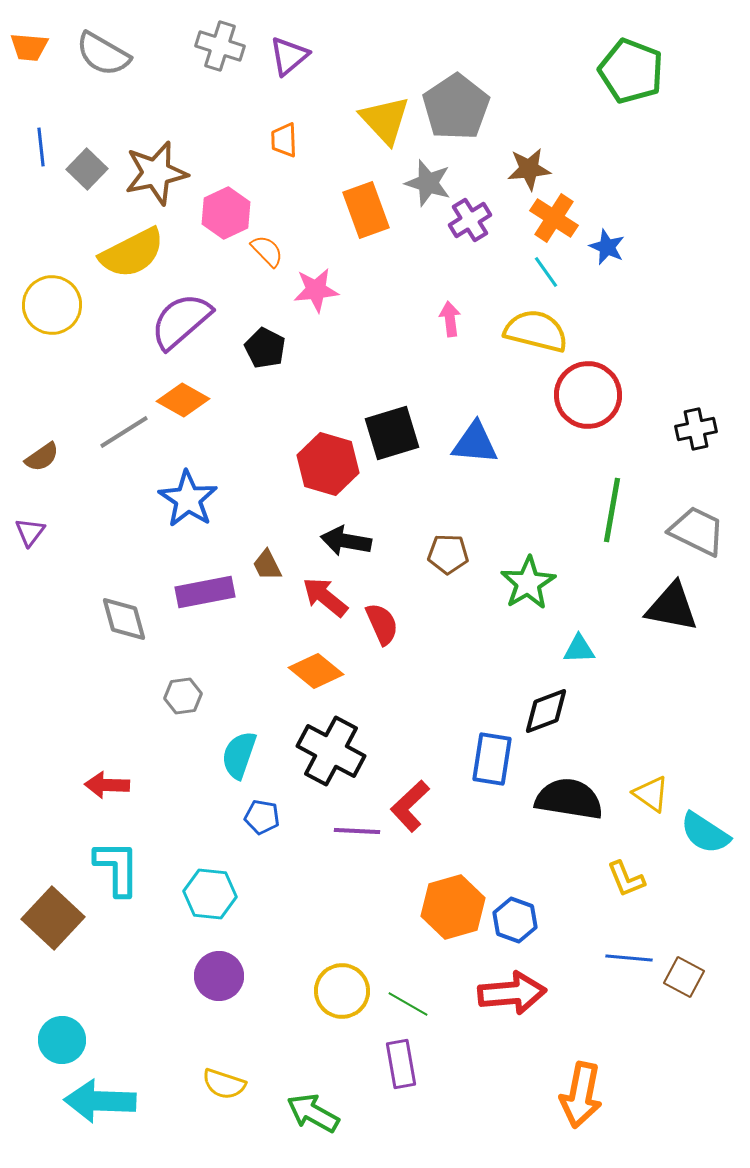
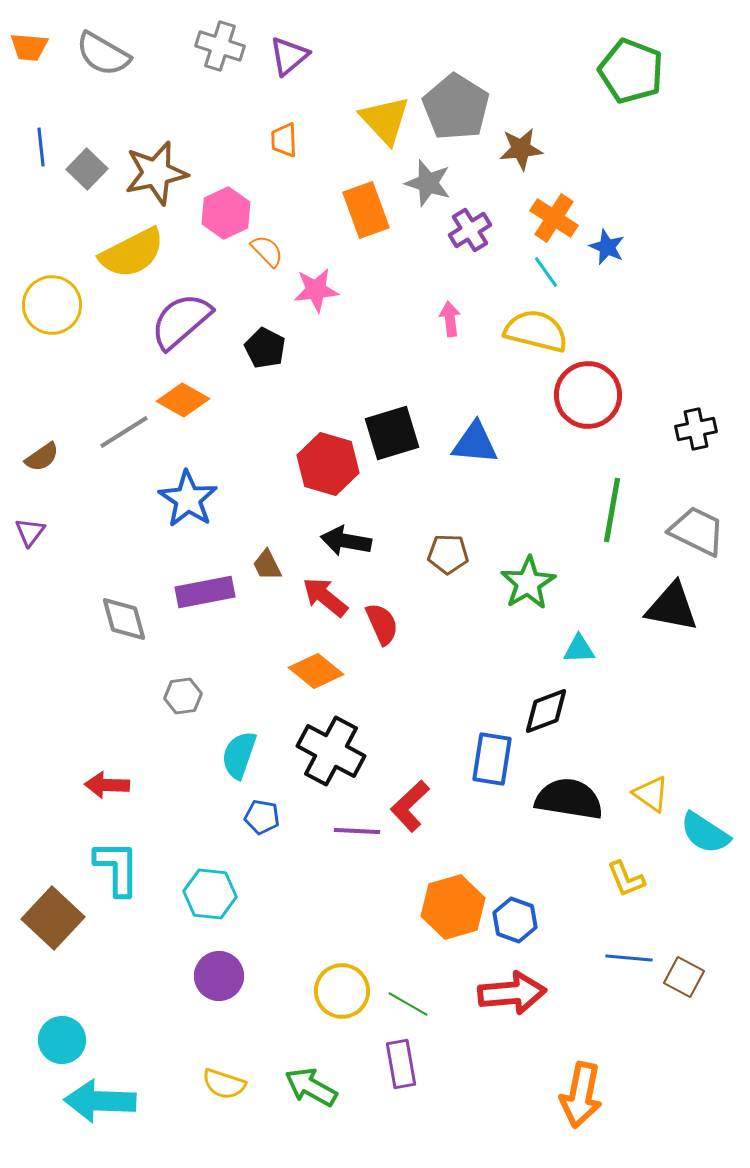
gray pentagon at (456, 107): rotated 6 degrees counterclockwise
brown star at (529, 169): moved 8 px left, 20 px up
purple cross at (470, 220): moved 10 px down
green arrow at (313, 1113): moved 2 px left, 26 px up
